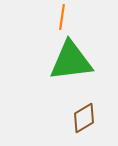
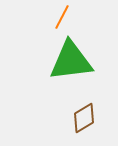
orange line: rotated 20 degrees clockwise
